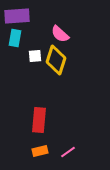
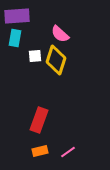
red rectangle: rotated 15 degrees clockwise
